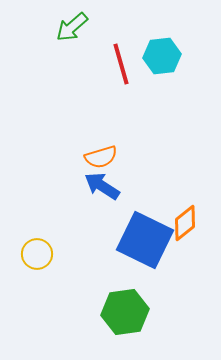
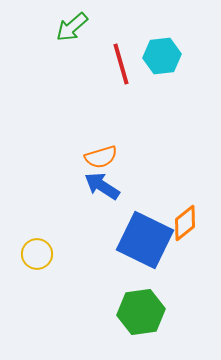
green hexagon: moved 16 px right
